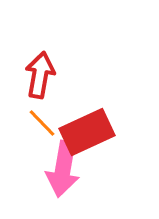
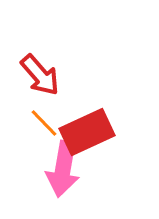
red arrow: rotated 129 degrees clockwise
orange line: moved 2 px right
